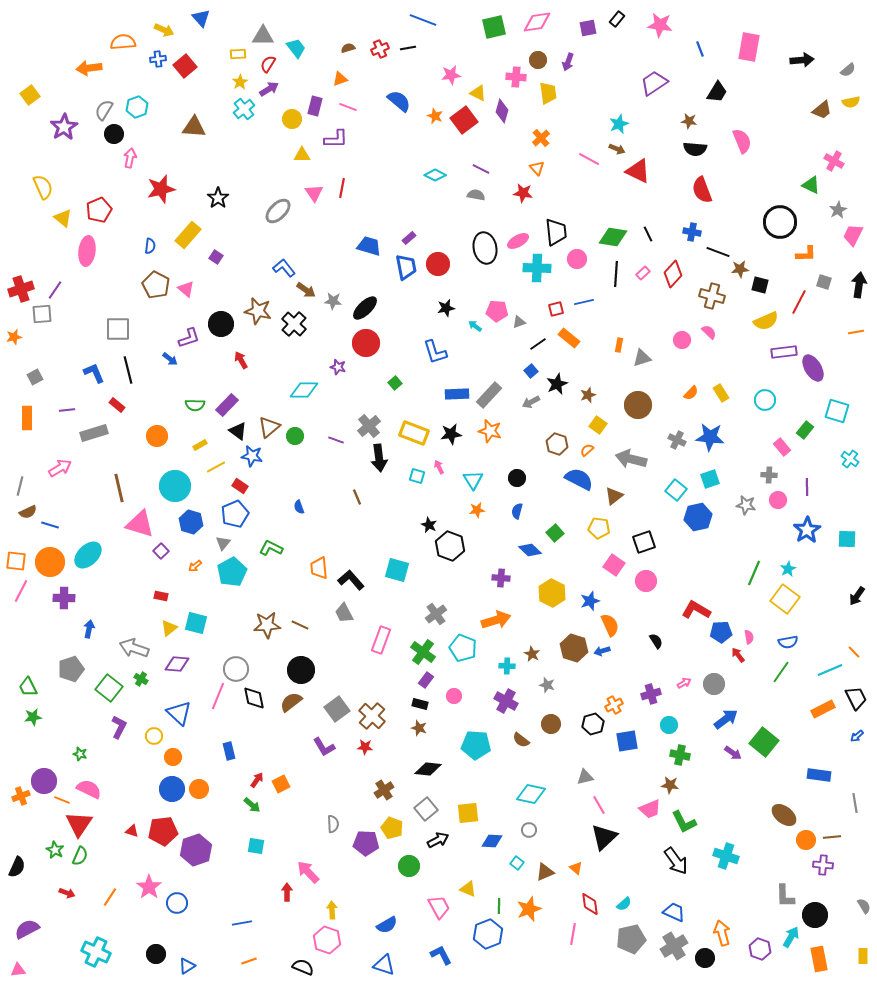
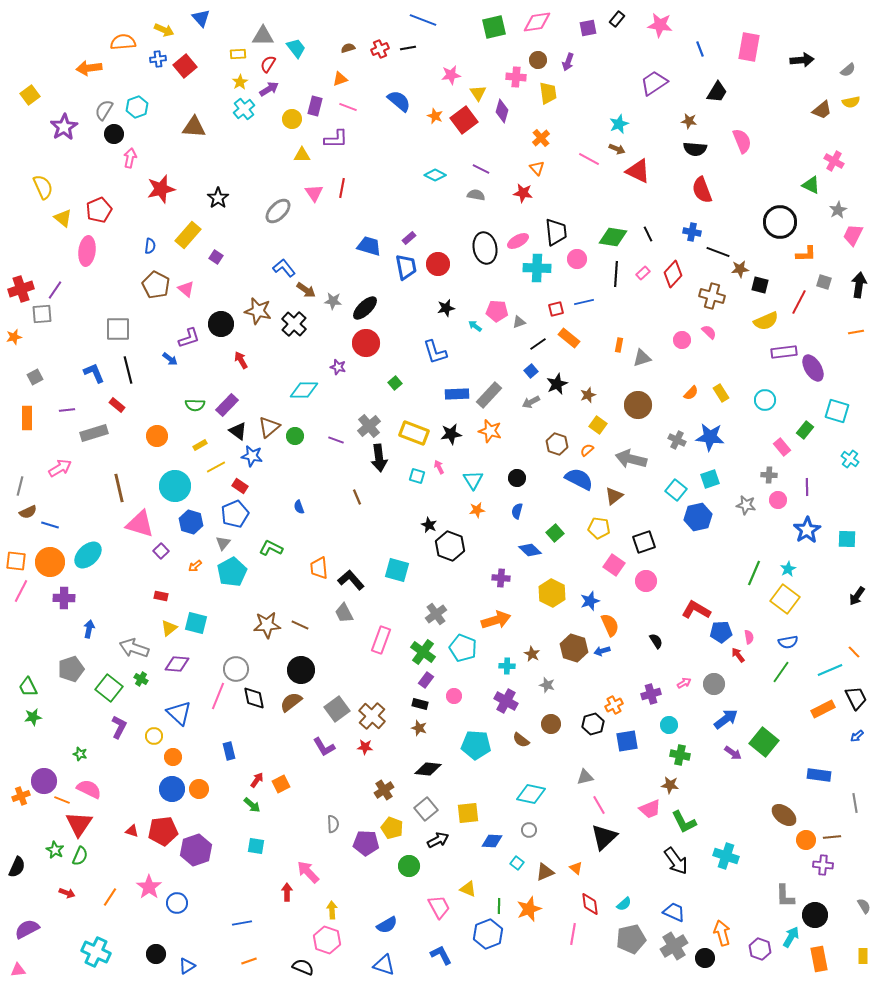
yellow triangle at (478, 93): rotated 30 degrees clockwise
